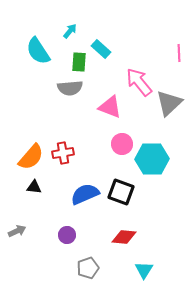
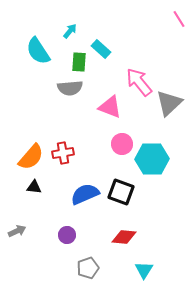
pink line: moved 34 px up; rotated 30 degrees counterclockwise
